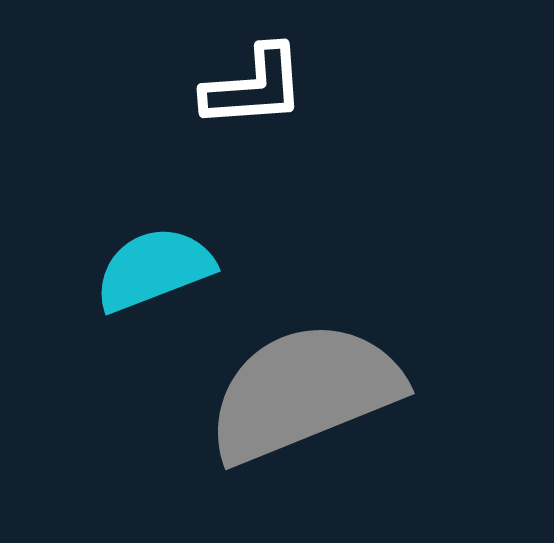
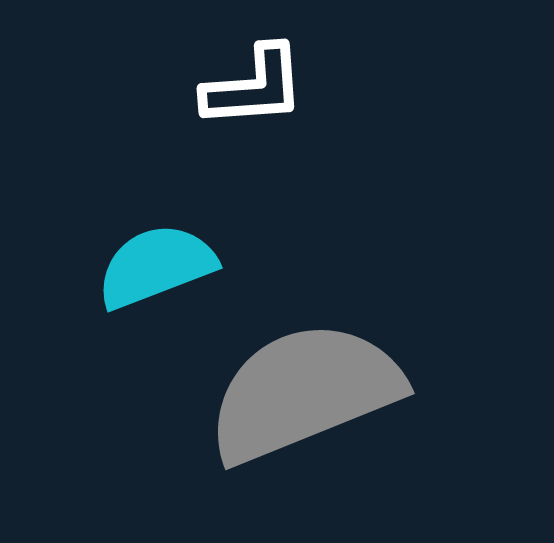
cyan semicircle: moved 2 px right, 3 px up
